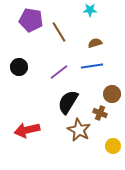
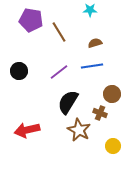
black circle: moved 4 px down
